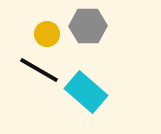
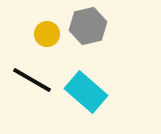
gray hexagon: rotated 12 degrees counterclockwise
black line: moved 7 px left, 10 px down
